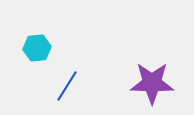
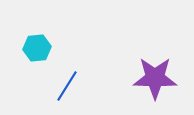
purple star: moved 3 px right, 5 px up
